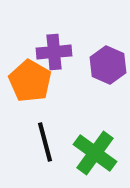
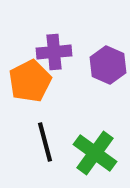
orange pentagon: rotated 15 degrees clockwise
